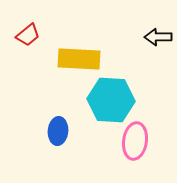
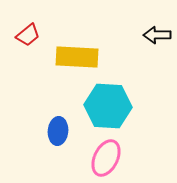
black arrow: moved 1 px left, 2 px up
yellow rectangle: moved 2 px left, 2 px up
cyan hexagon: moved 3 px left, 6 px down
pink ellipse: moved 29 px left, 17 px down; rotated 18 degrees clockwise
